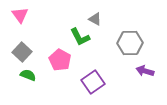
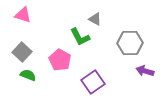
pink triangle: moved 3 px right; rotated 36 degrees counterclockwise
